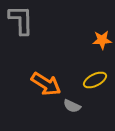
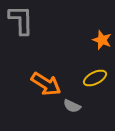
orange star: rotated 24 degrees clockwise
yellow ellipse: moved 2 px up
